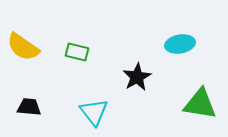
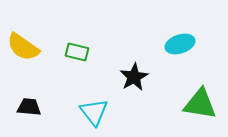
cyan ellipse: rotated 8 degrees counterclockwise
black star: moved 3 px left
